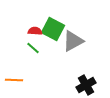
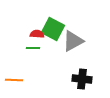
red semicircle: moved 2 px right, 3 px down
green line: rotated 40 degrees counterclockwise
black cross: moved 4 px left, 6 px up; rotated 36 degrees clockwise
